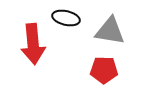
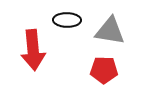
black ellipse: moved 1 px right, 2 px down; rotated 12 degrees counterclockwise
red arrow: moved 6 px down
